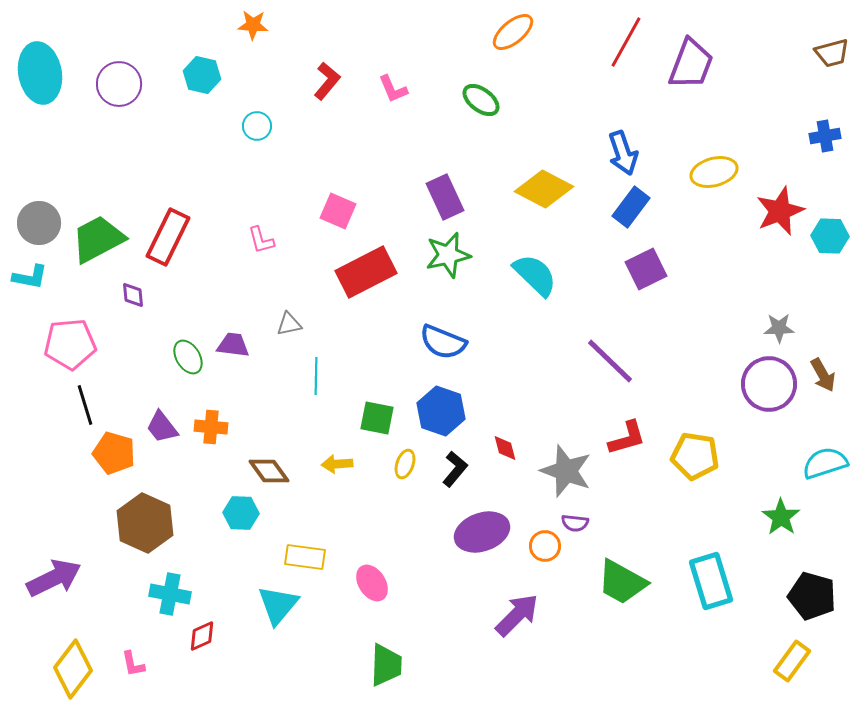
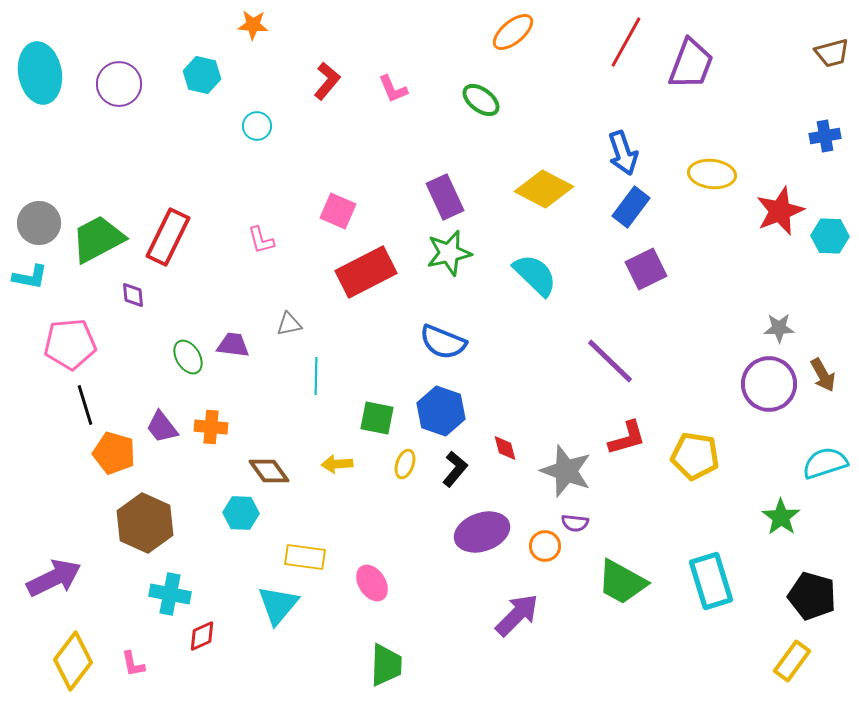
yellow ellipse at (714, 172): moved 2 px left, 2 px down; rotated 21 degrees clockwise
green star at (448, 255): moved 1 px right, 2 px up
yellow diamond at (73, 669): moved 8 px up
